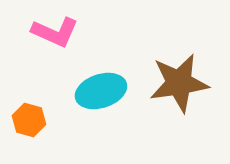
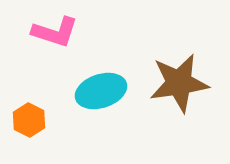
pink L-shape: rotated 6 degrees counterclockwise
orange hexagon: rotated 12 degrees clockwise
